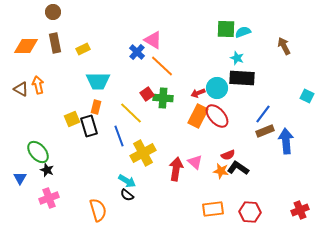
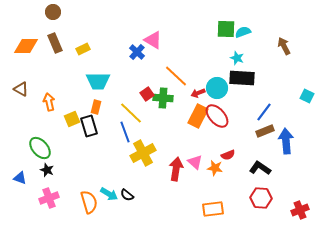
brown rectangle at (55, 43): rotated 12 degrees counterclockwise
orange line at (162, 66): moved 14 px right, 10 px down
orange arrow at (38, 85): moved 11 px right, 17 px down
blue line at (263, 114): moved 1 px right, 2 px up
blue line at (119, 136): moved 6 px right, 4 px up
green ellipse at (38, 152): moved 2 px right, 4 px up
black L-shape at (238, 168): moved 22 px right
orange star at (221, 171): moved 6 px left, 3 px up
blue triangle at (20, 178): rotated 40 degrees counterclockwise
cyan arrow at (127, 181): moved 18 px left, 13 px down
orange semicircle at (98, 210): moved 9 px left, 8 px up
red hexagon at (250, 212): moved 11 px right, 14 px up
